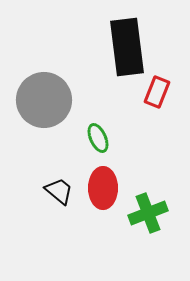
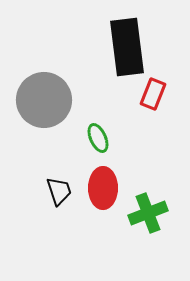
red rectangle: moved 4 px left, 2 px down
black trapezoid: rotated 32 degrees clockwise
